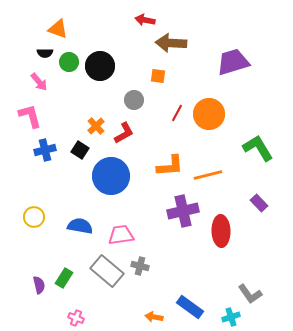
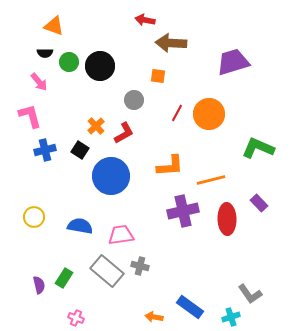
orange triangle: moved 4 px left, 3 px up
green L-shape: rotated 36 degrees counterclockwise
orange line: moved 3 px right, 5 px down
red ellipse: moved 6 px right, 12 px up
